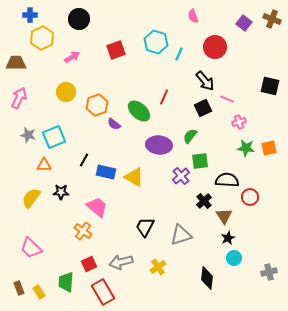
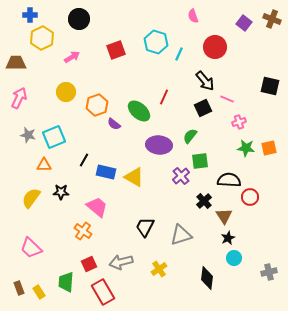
black semicircle at (227, 180): moved 2 px right
yellow cross at (158, 267): moved 1 px right, 2 px down
